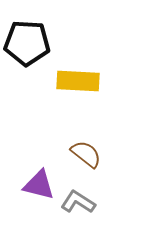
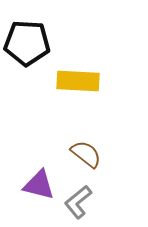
gray L-shape: rotated 72 degrees counterclockwise
